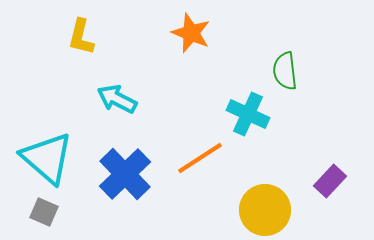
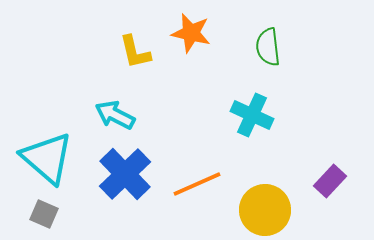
orange star: rotated 9 degrees counterclockwise
yellow L-shape: moved 54 px right, 15 px down; rotated 27 degrees counterclockwise
green semicircle: moved 17 px left, 24 px up
cyan arrow: moved 2 px left, 16 px down
cyan cross: moved 4 px right, 1 px down
orange line: moved 3 px left, 26 px down; rotated 9 degrees clockwise
gray square: moved 2 px down
